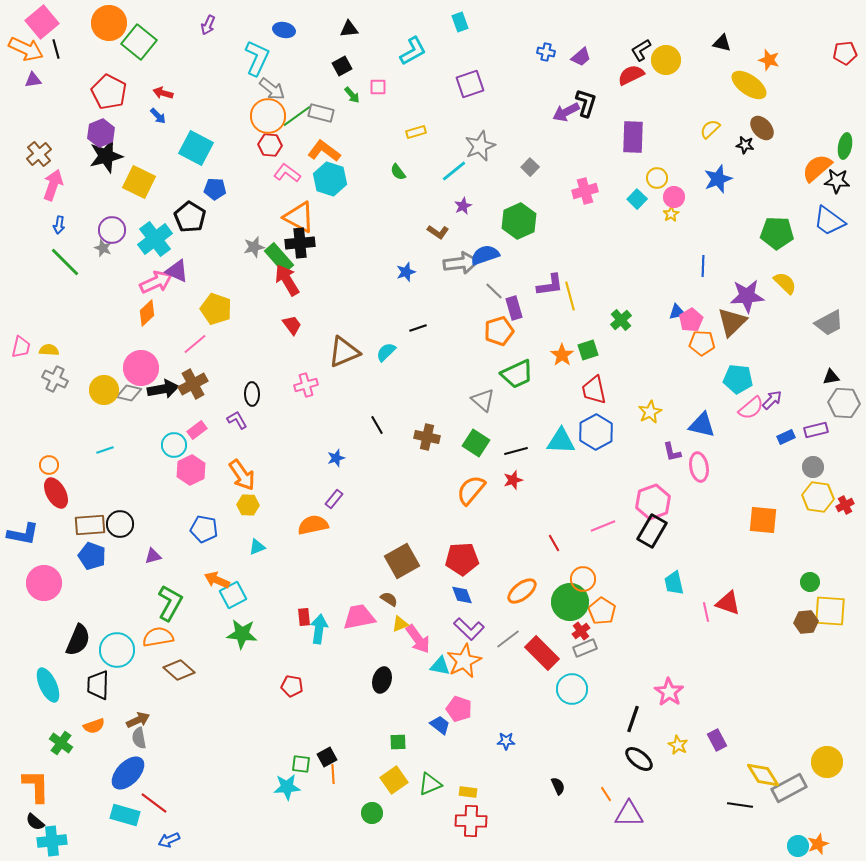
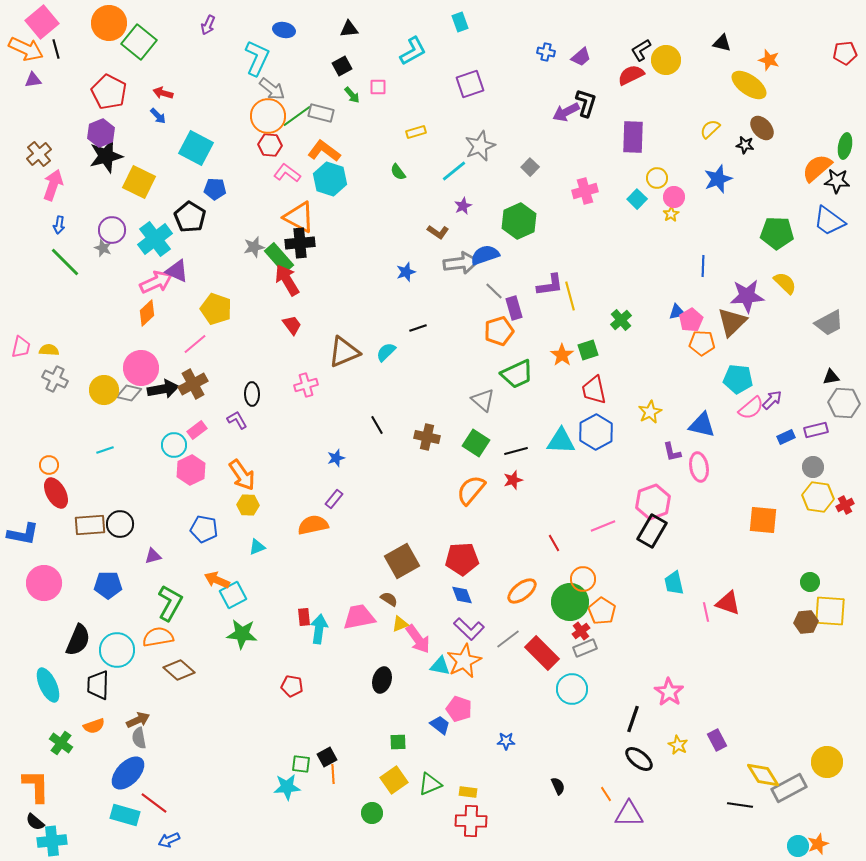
blue pentagon at (92, 556): moved 16 px right, 29 px down; rotated 20 degrees counterclockwise
